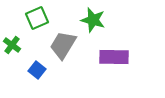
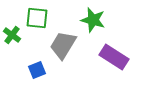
green square: rotated 30 degrees clockwise
green cross: moved 10 px up
purple rectangle: rotated 32 degrees clockwise
blue square: rotated 30 degrees clockwise
